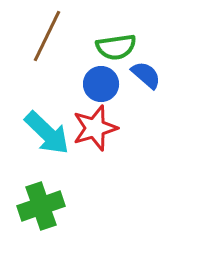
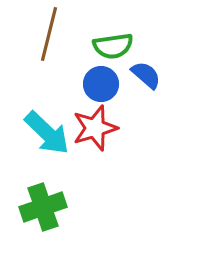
brown line: moved 2 px right, 2 px up; rotated 12 degrees counterclockwise
green semicircle: moved 3 px left, 1 px up
green cross: moved 2 px right, 1 px down
